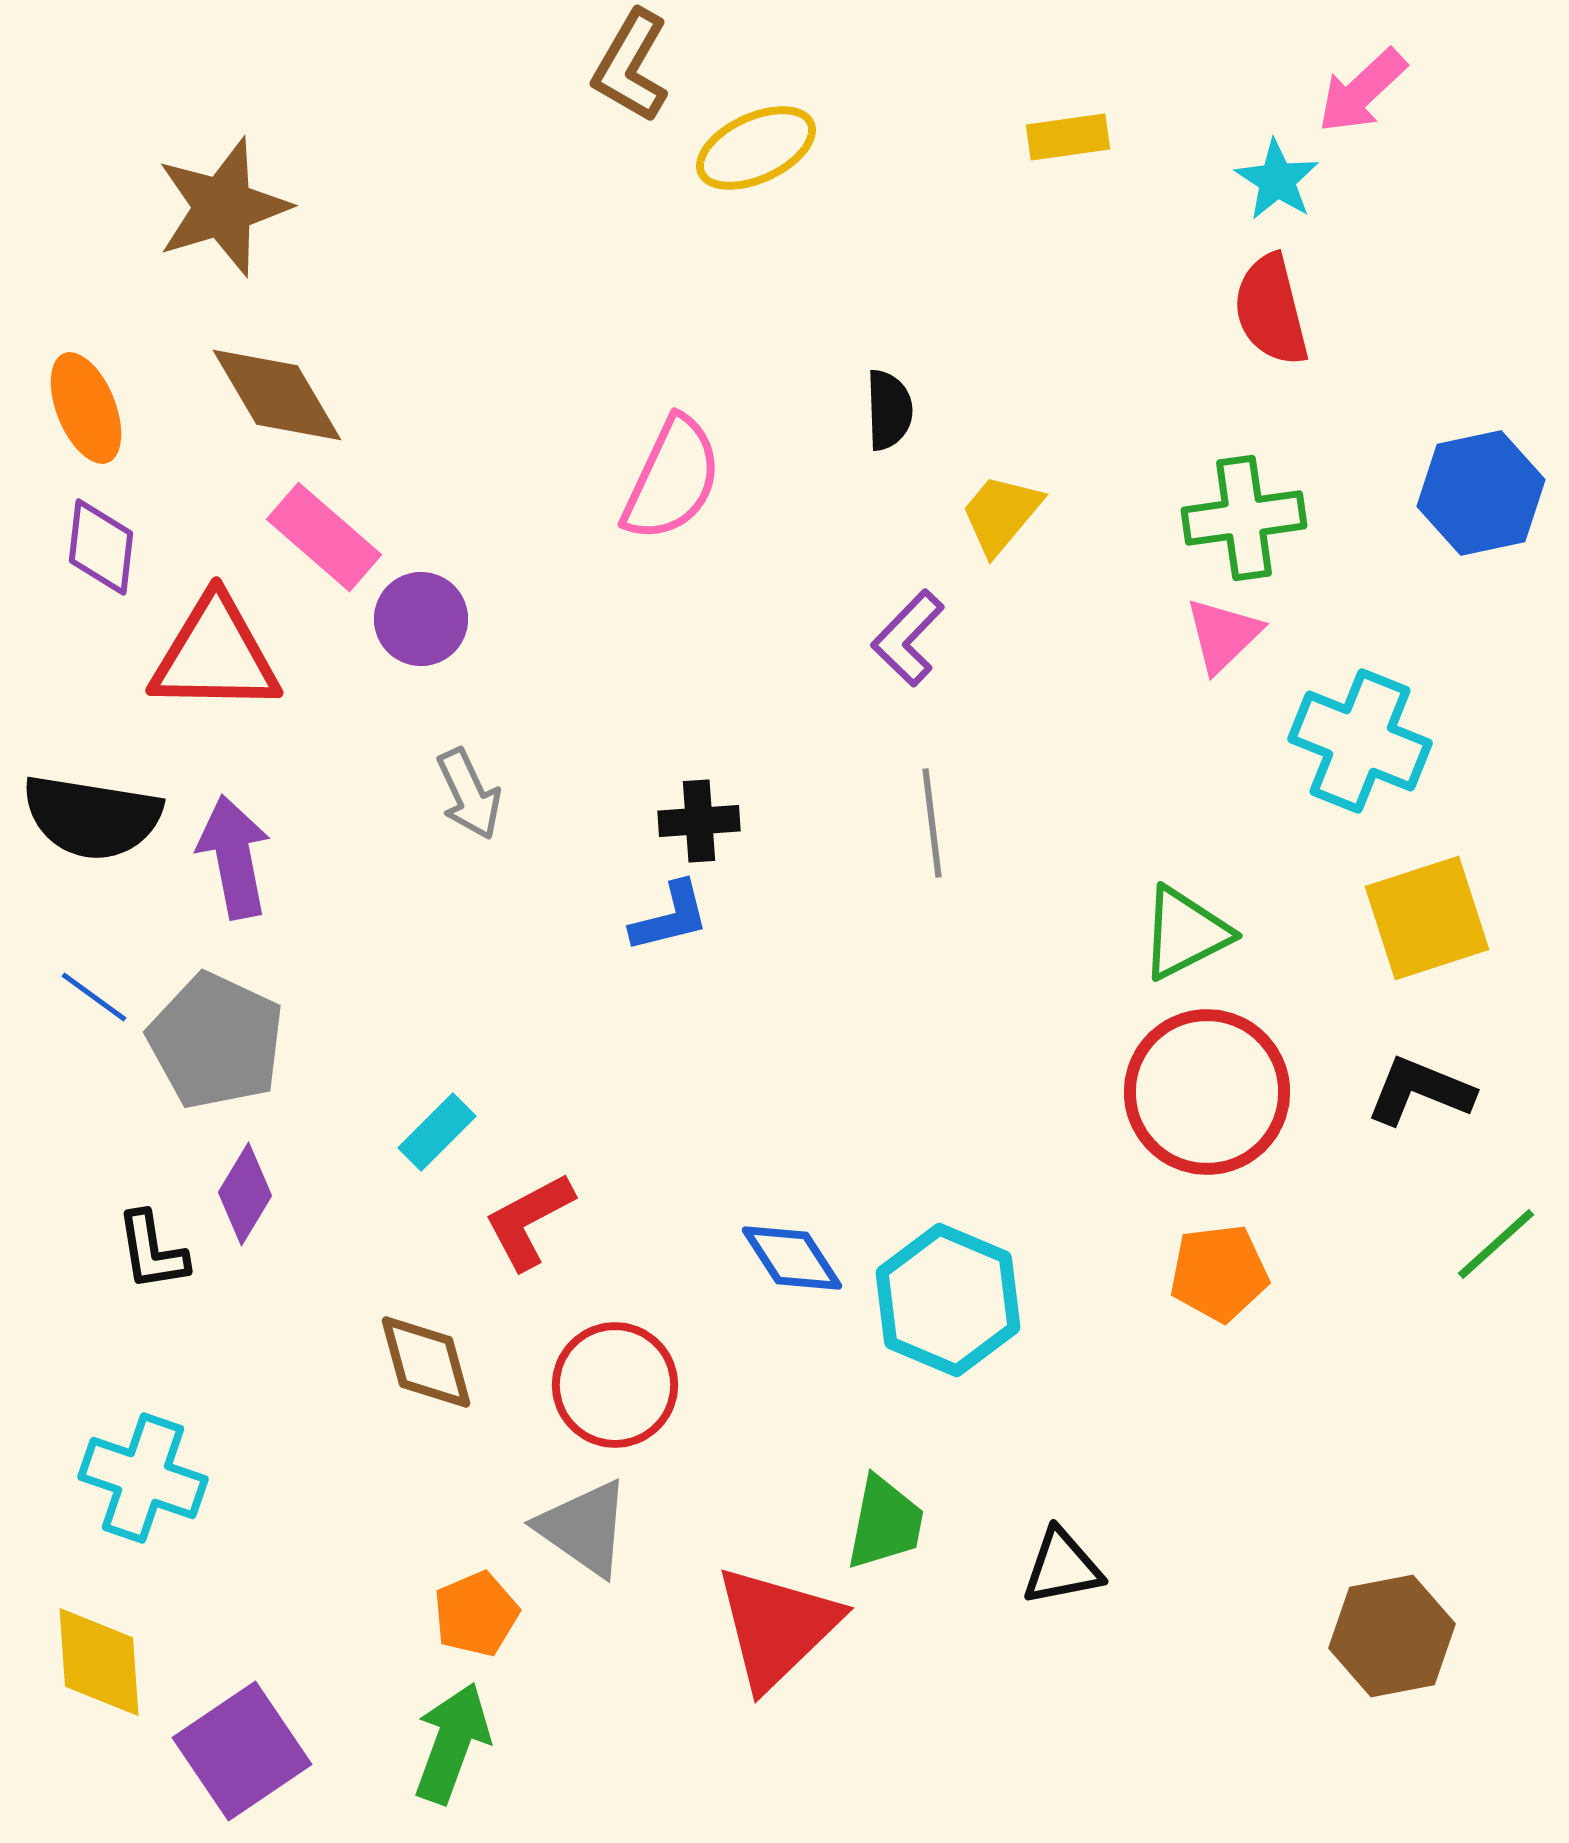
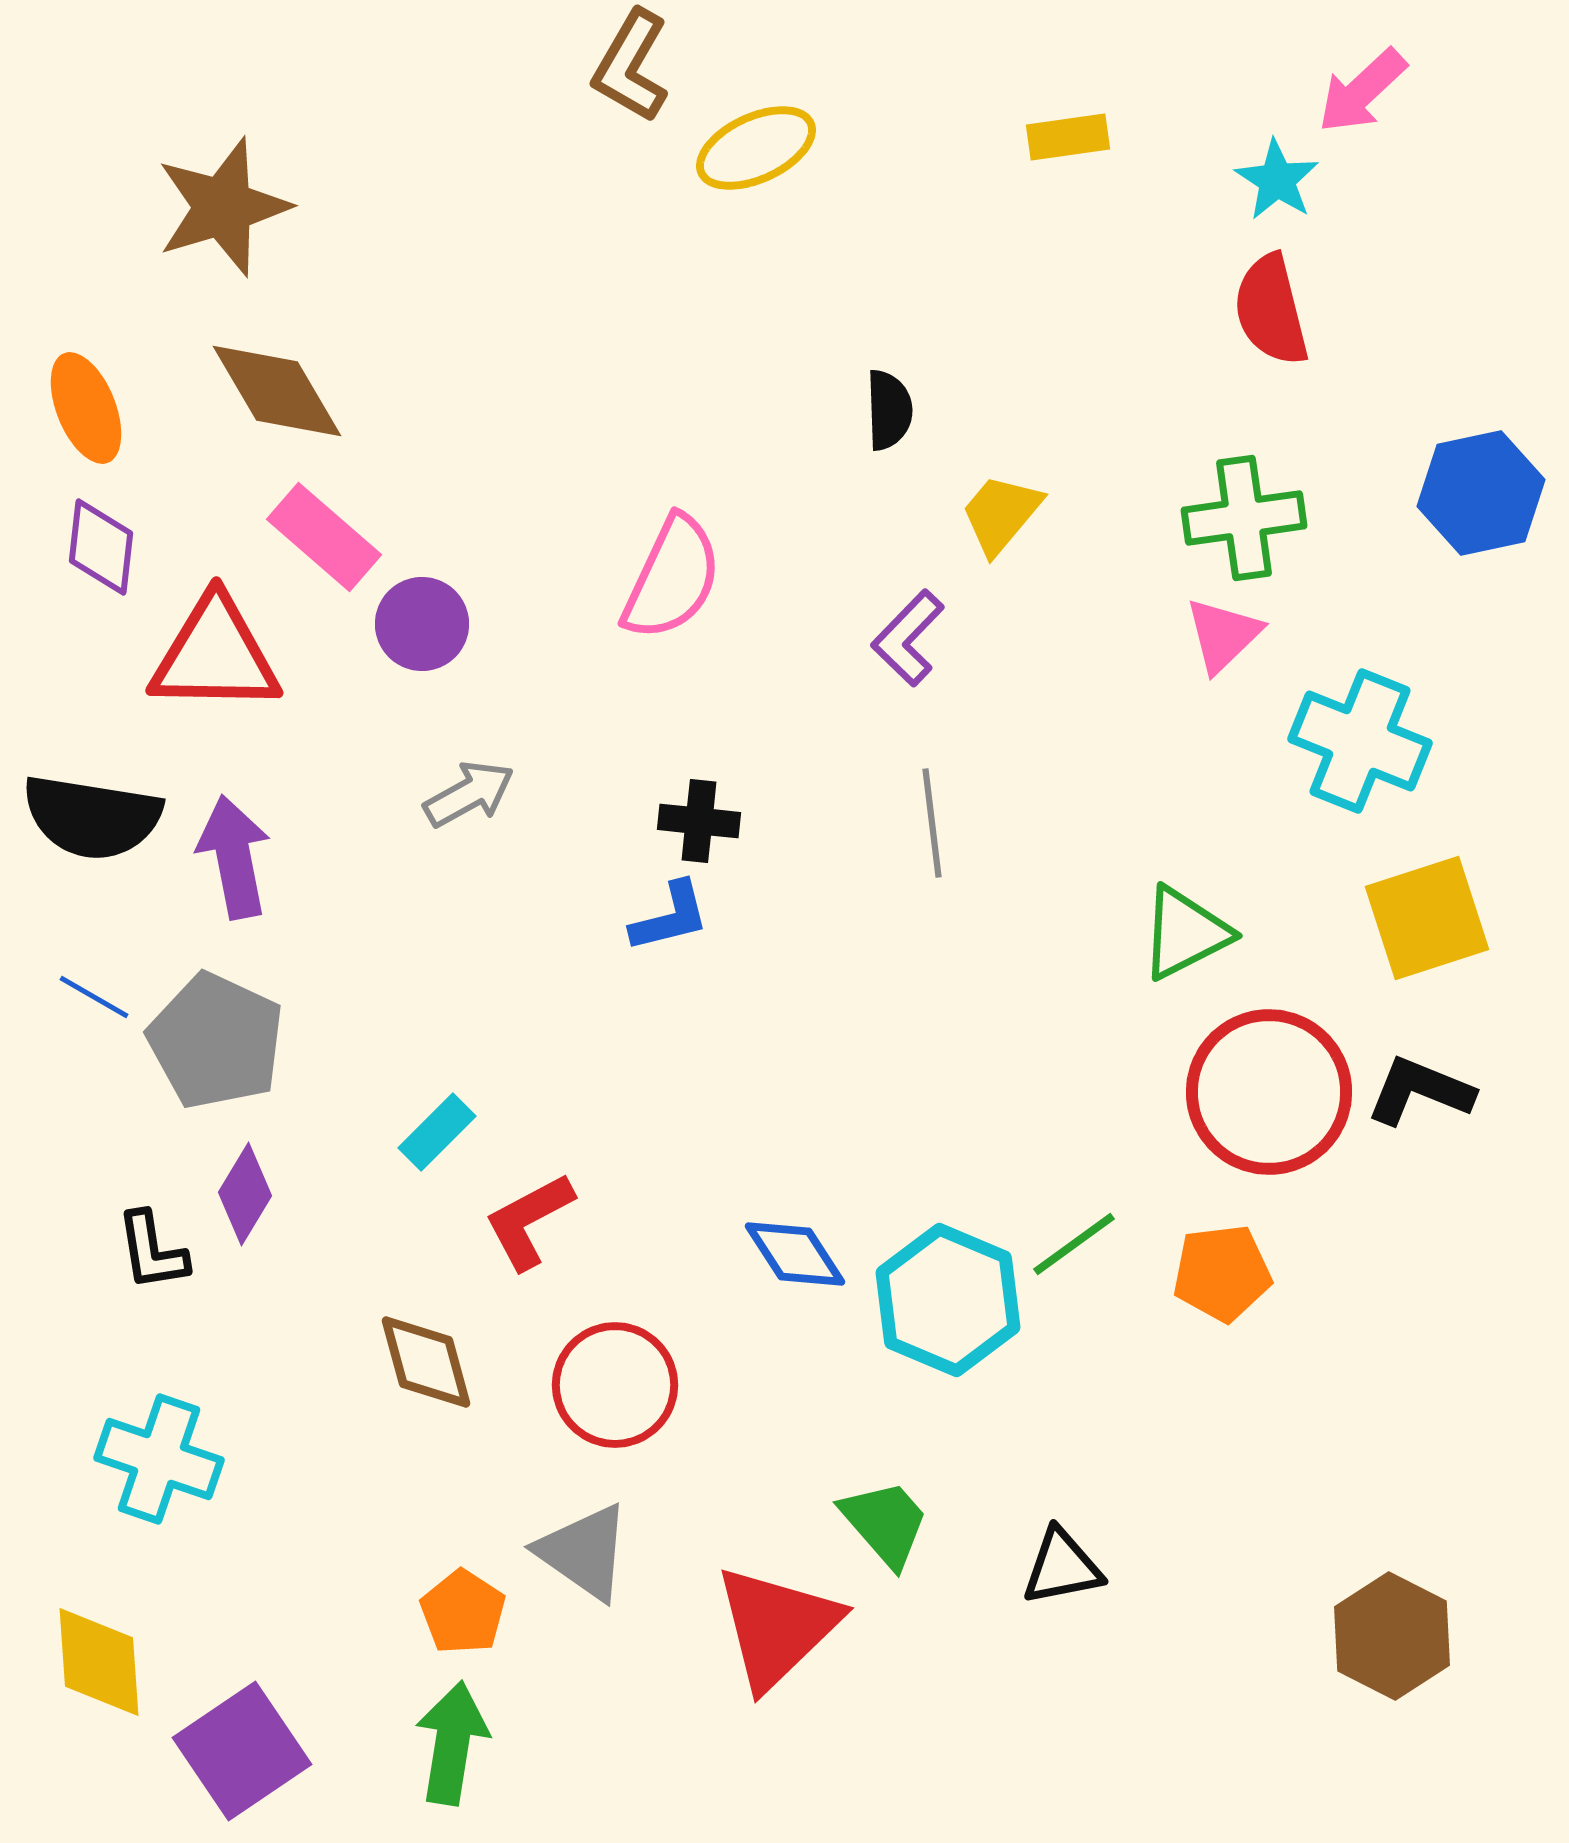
brown diamond at (277, 395): moved 4 px up
pink semicircle at (672, 479): moved 99 px down
purple circle at (421, 619): moved 1 px right, 5 px down
gray arrow at (469, 794): rotated 94 degrees counterclockwise
black cross at (699, 821): rotated 10 degrees clockwise
blue line at (94, 997): rotated 6 degrees counterclockwise
red circle at (1207, 1092): moved 62 px right
green line at (1496, 1244): moved 422 px left; rotated 6 degrees clockwise
blue diamond at (792, 1258): moved 3 px right, 4 px up
orange pentagon at (1219, 1273): moved 3 px right
cyan cross at (143, 1478): moved 16 px right, 19 px up
green trapezoid at (885, 1523): rotated 52 degrees counterclockwise
gray triangle at (584, 1528): moved 24 px down
orange pentagon at (476, 1614): moved 13 px left, 2 px up; rotated 16 degrees counterclockwise
brown hexagon at (1392, 1636): rotated 22 degrees counterclockwise
green arrow at (452, 1743): rotated 11 degrees counterclockwise
